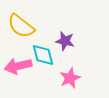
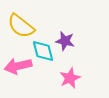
cyan diamond: moved 4 px up
